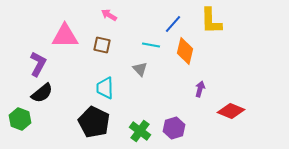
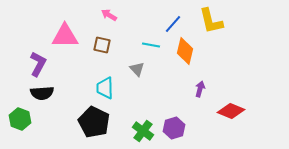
yellow L-shape: rotated 12 degrees counterclockwise
gray triangle: moved 3 px left
black semicircle: rotated 35 degrees clockwise
green cross: moved 3 px right
